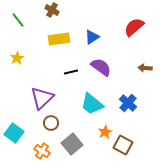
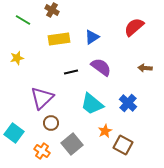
green line: moved 5 px right; rotated 21 degrees counterclockwise
yellow star: rotated 16 degrees clockwise
orange star: moved 1 px up
